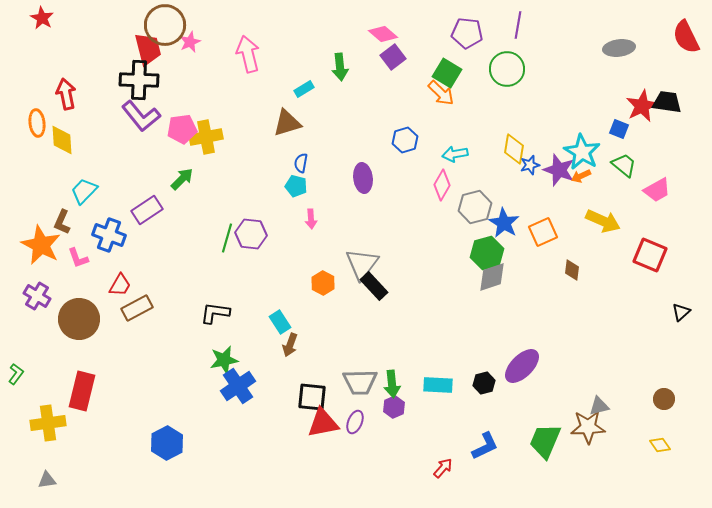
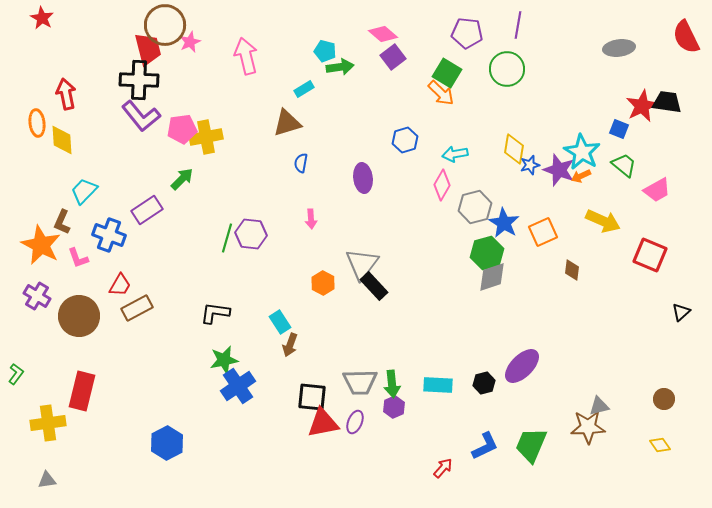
pink arrow at (248, 54): moved 2 px left, 2 px down
green arrow at (340, 67): rotated 92 degrees counterclockwise
cyan pentagon at (296, 186): moved 29 px right, 135 px up
brown circle at (79, 319): moved 3 px up
green trapezoid at (545, 441): moved 14 px left, 4 px down
